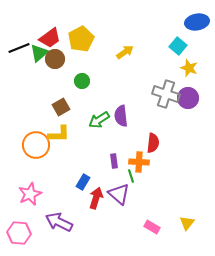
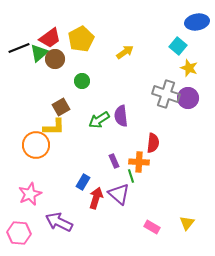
yellow L-shape: moved 5 px left, 7 px up
purple rectangle: rotated 16 degrees counterclockwise
